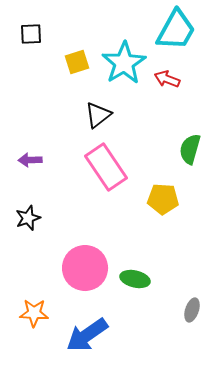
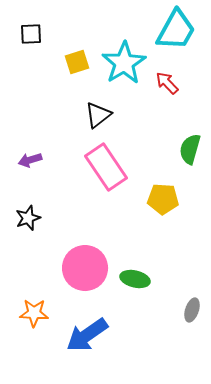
red arrow: moved 4 px down; rotated 25 degrees clockwise
purple arrow: rotated 15 degrees counterclockwise
